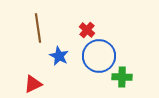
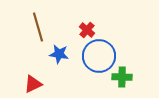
brown line: moved 1 px up; rotated 8 degrees counterclockwise
blue star: moved 2 px up; rotated 18 degrees counterclockwise
